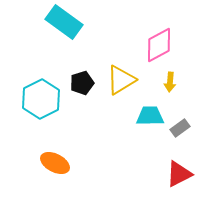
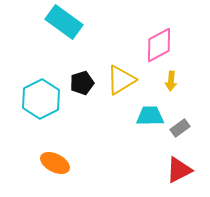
yellow arrow: moved 1 px right, 1 px up
red triangle: moved 4 px up
